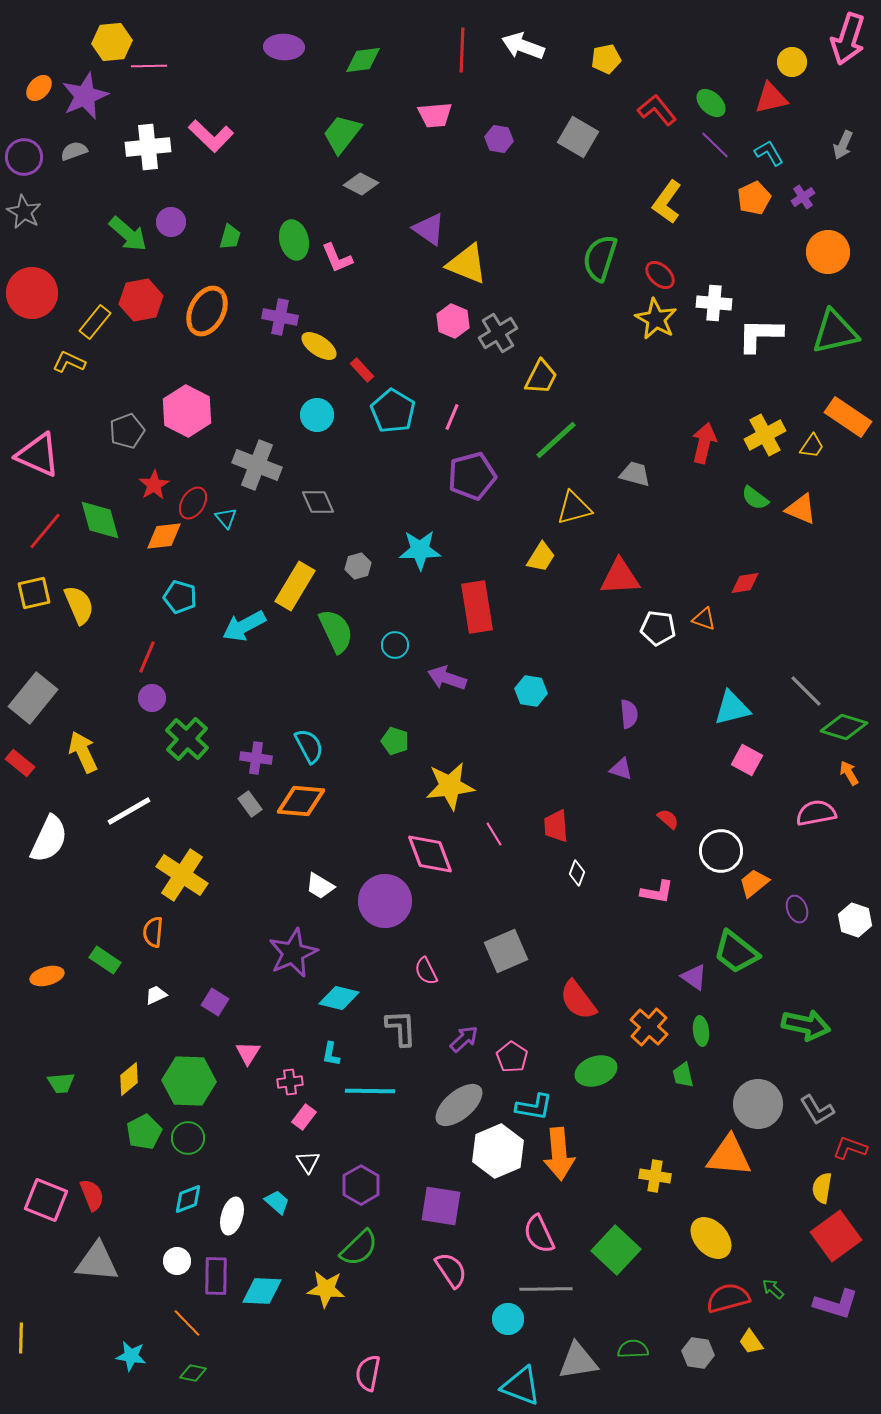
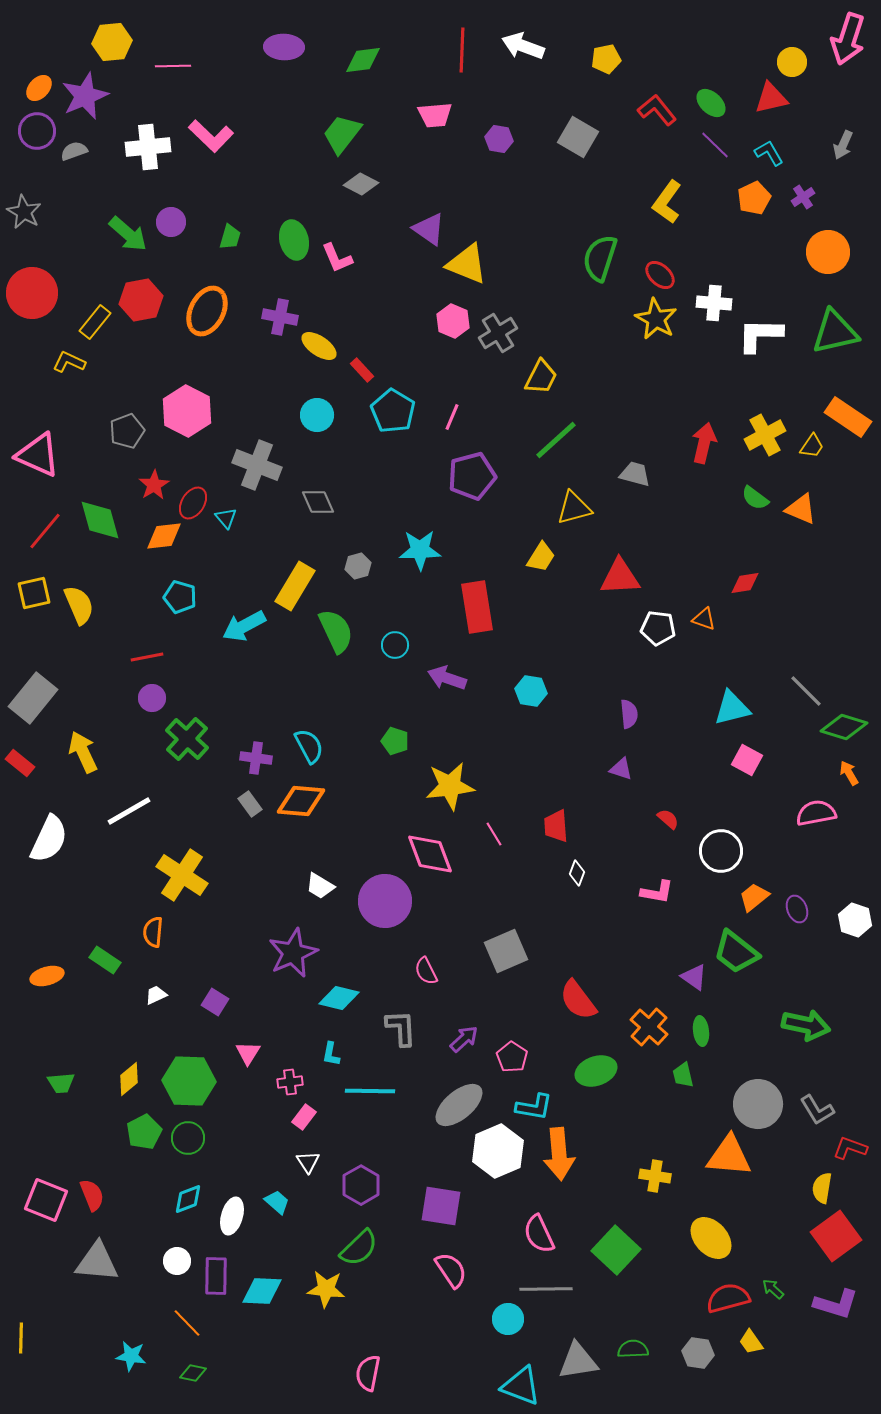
pink line at (149, 66): moved 24 px right
purple circle at (24, 157): moved 13 px right, 26 px up
red line at (147, 657): rotated 56 degrees clockwise
orange trapezoid at (754, 883): moved 14 px down
